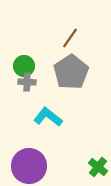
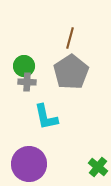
brown line: rotated 20 degrees counterclockwise
cyan L-shape: moved 2 px left; rotated 140 degrees counterclockwise
purple circle: moved 2 px up
